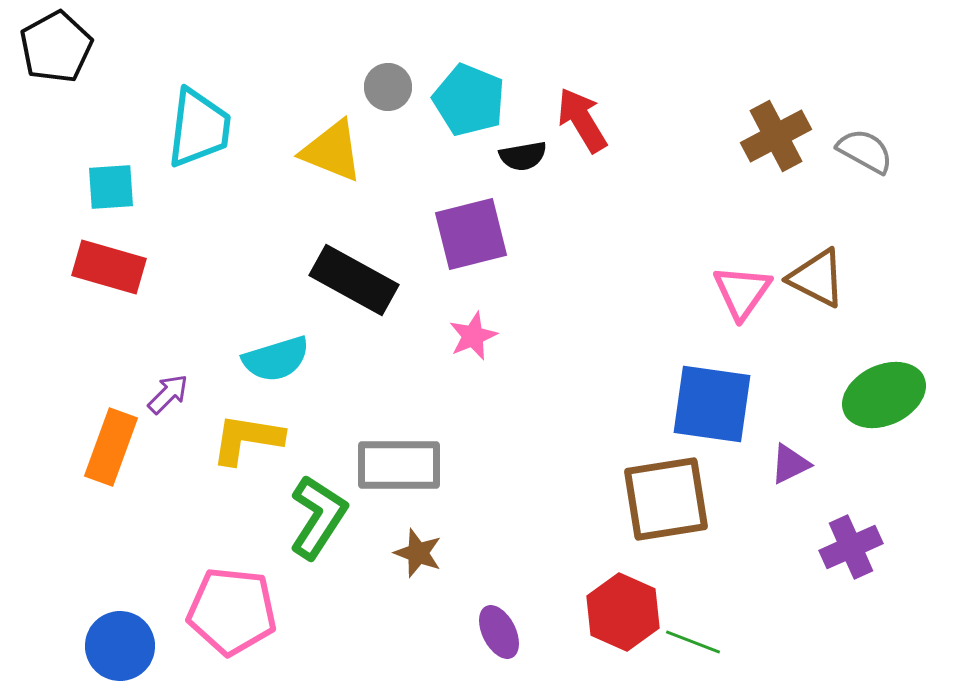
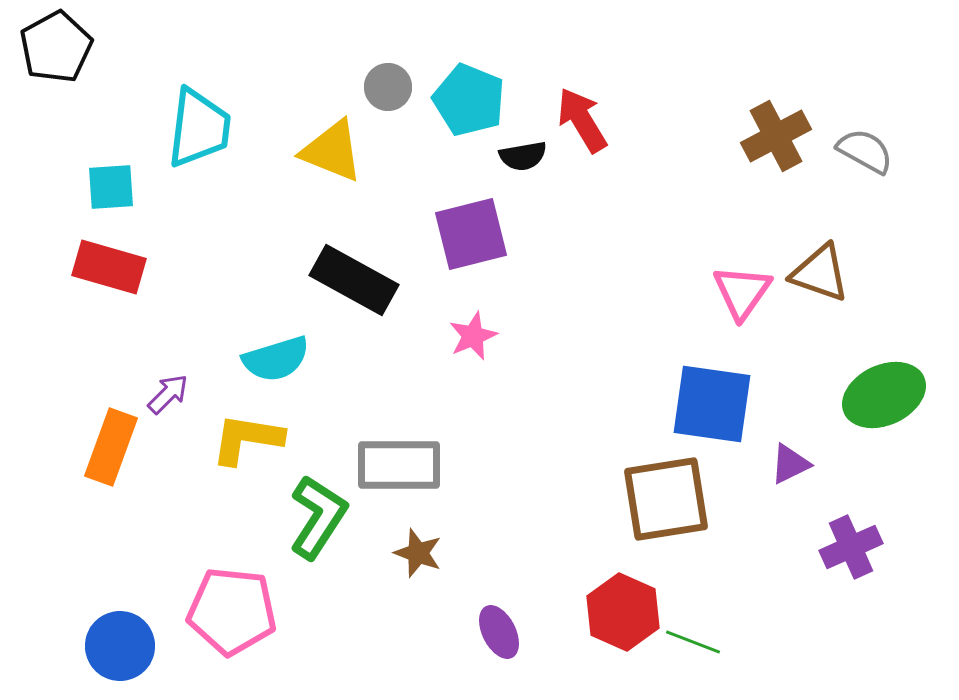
brown triangle: moved 3 px right, 5 px up; rotated 8 degrees counterclockwise
